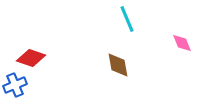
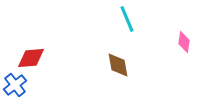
pink diamond: moved 2 px right, 1 px up; rotated 30 degrees clockwise
red diamond: rotated 24 degrees counterclockwise
blue cross: rotated 15 degrees counterclockwise
